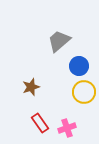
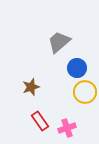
gray trapezoid: moved 1 px down
blue circle: moved 2 px left, 2 px down
yellow circle: moved 1 px right
red rectangle: moved 2 px up
